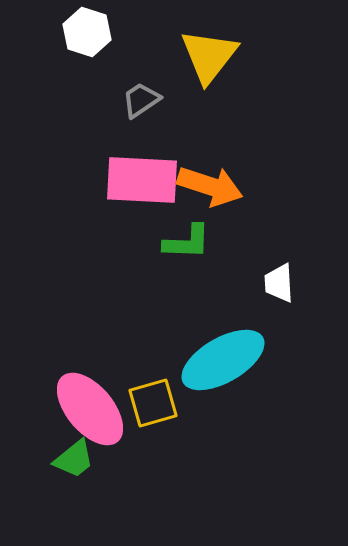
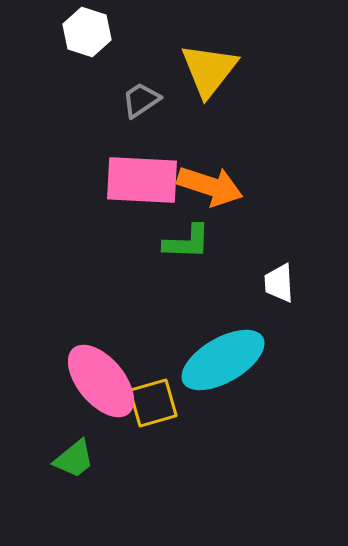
yellow triangle: moved 14 px down
pink ellipse: moved 11 px right, 28 px up
